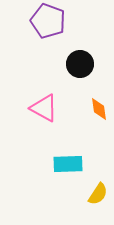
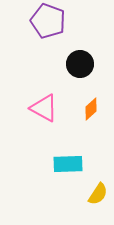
orange diamond: moved 8 px left; rotated 55 degrees clockwise
